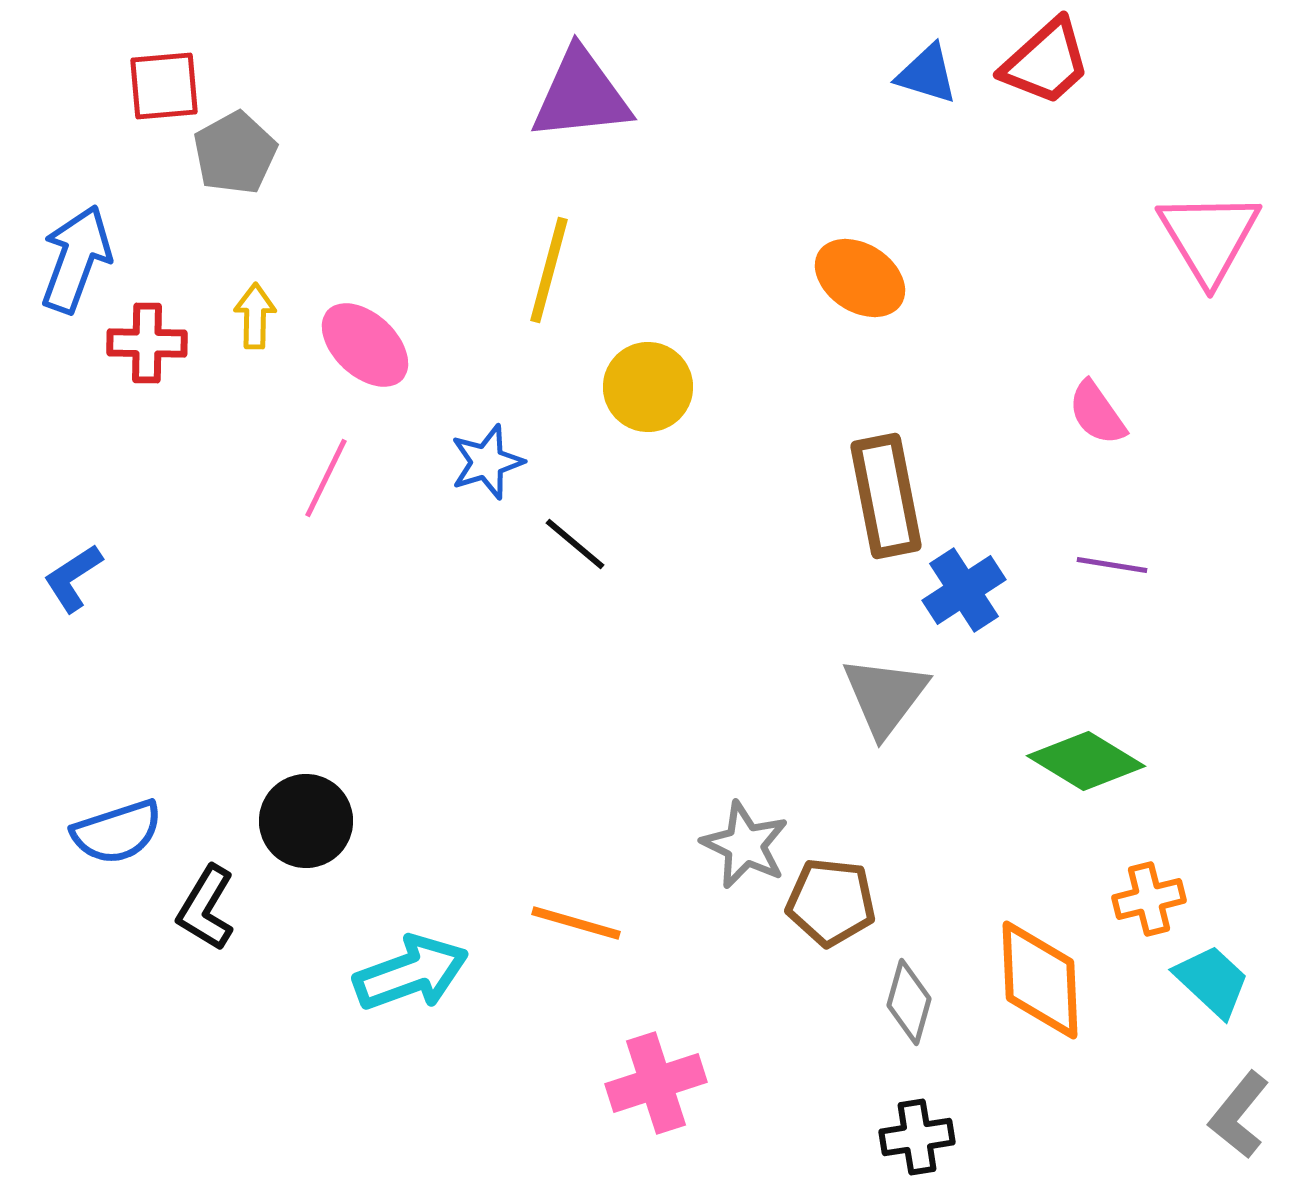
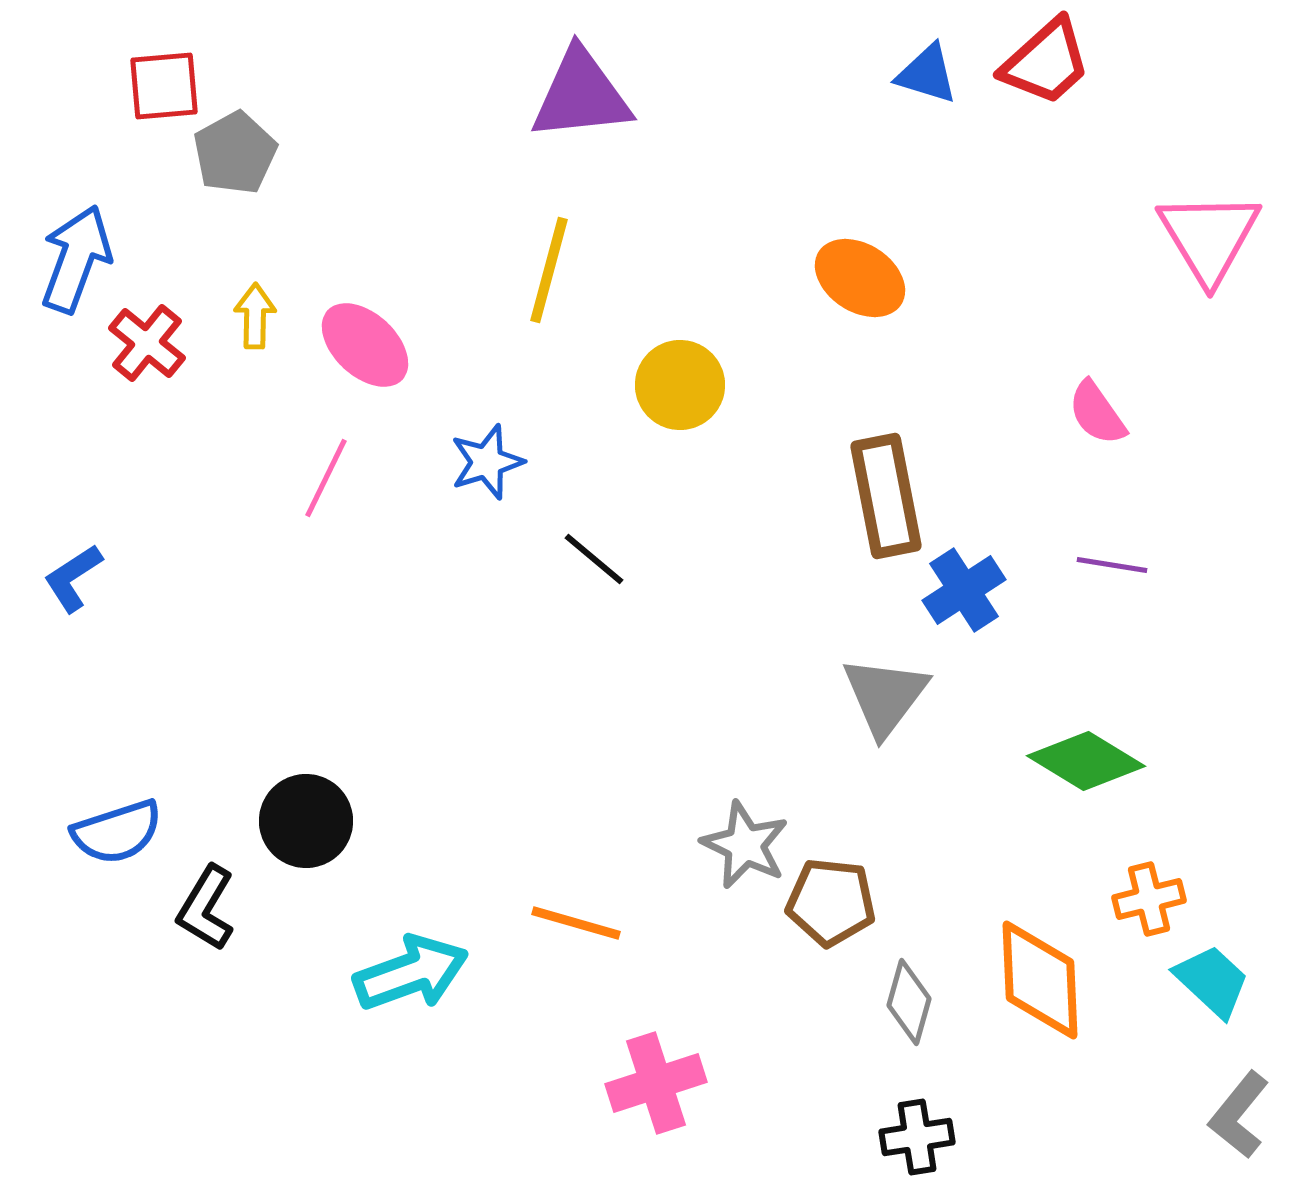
red cross: rotated 38 degrees clockwise
yellow circle: moved 32 px right, 2 px up
black line: moved 19 px right, 15 px down
